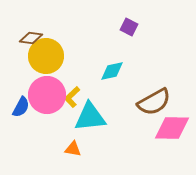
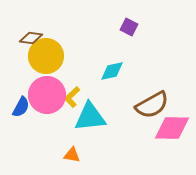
brown semicircle: moved 2 px left, 3 px down
orange triangle: moved 1 px left, 6 px down
